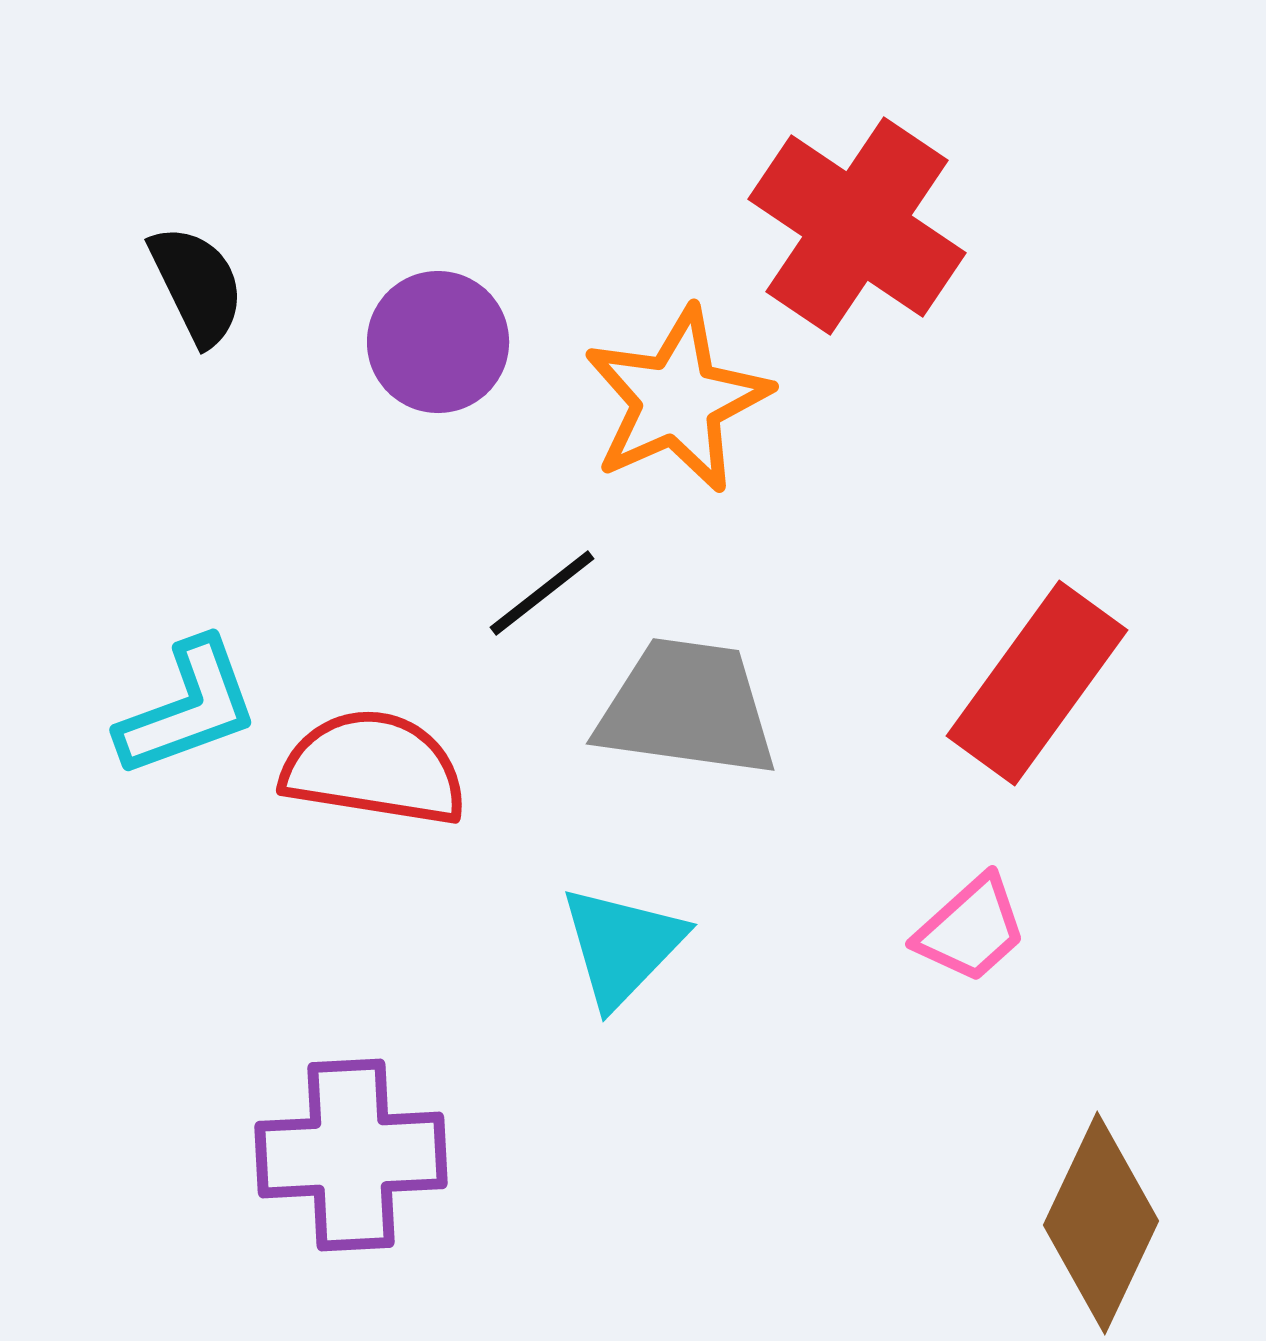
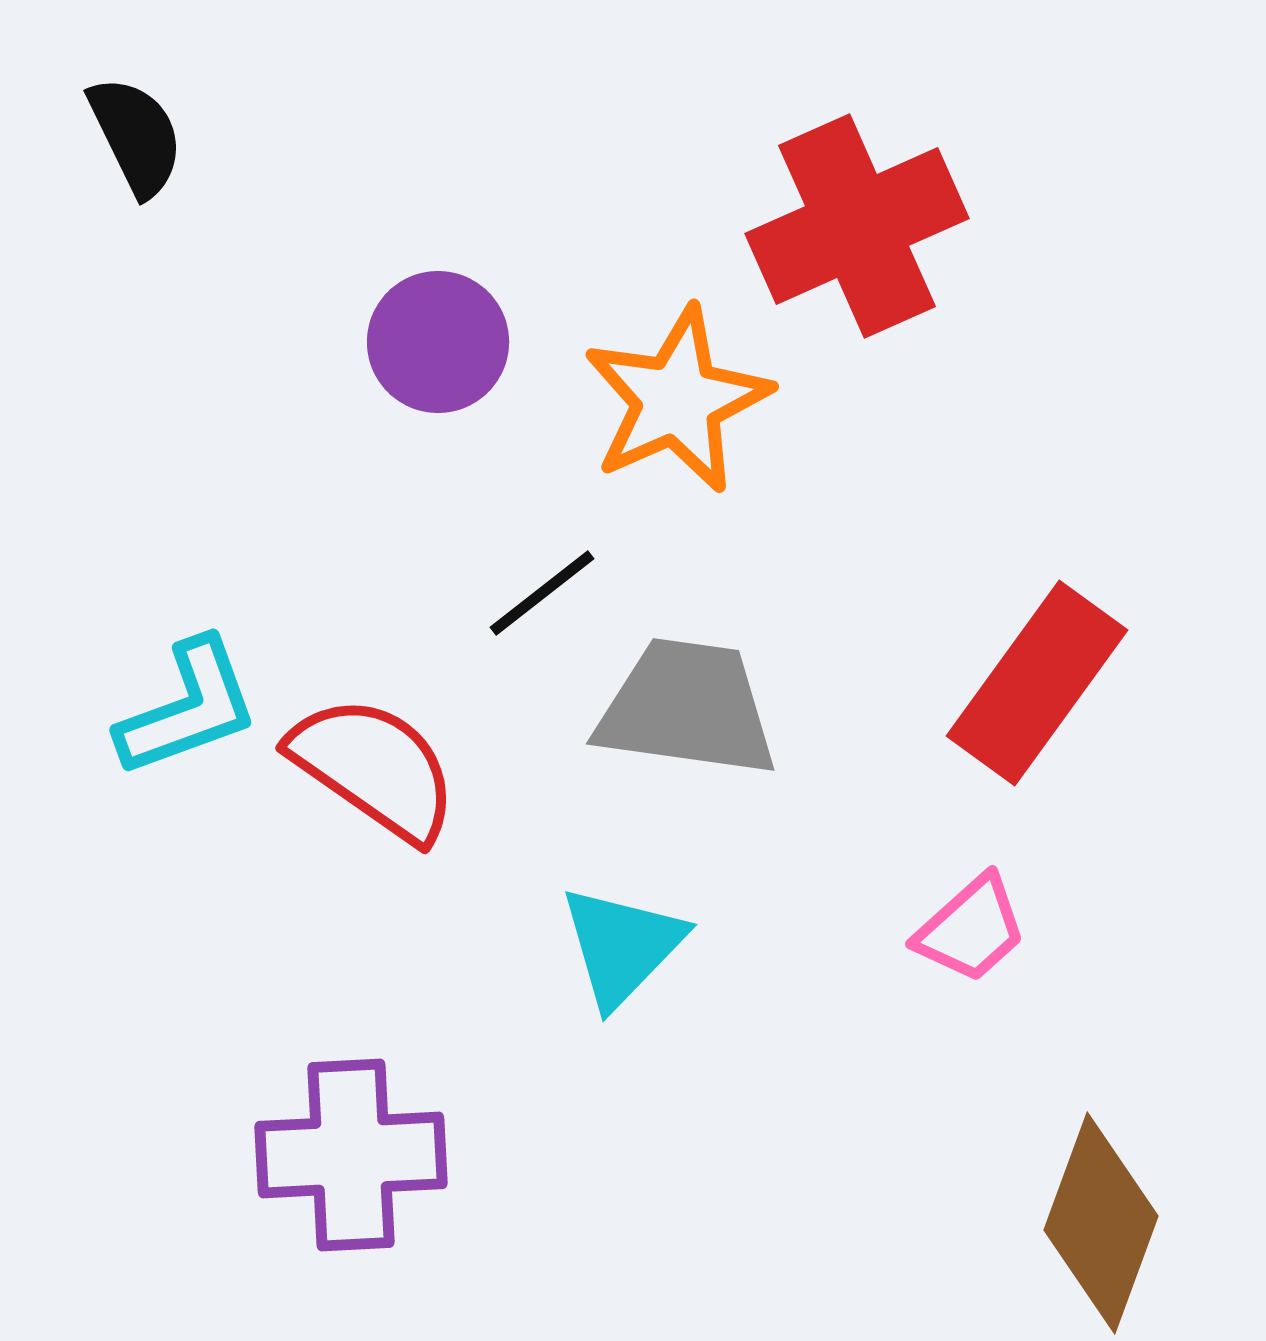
red cross: rotated 32 degrees clockwise
black semicircle: moved 61 px left, 149 px up
red semicircle: rotated 26 degrees clockwise
brown diamond: rotated 5 degrees counterclockwise
